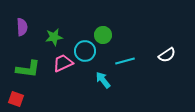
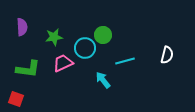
cyan circle: moved 3 px up
white semicircle: rotated 42 degrees counterclockwise
